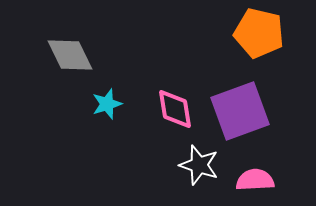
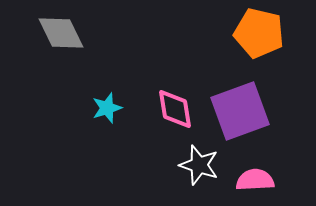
gray diamond: moved 9 px left, 22 px up
cyan star: moved 4 px down
